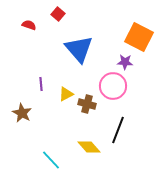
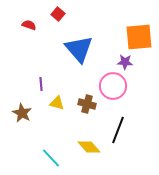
orange square: rotated 32 degrees counterclockwise
yellow triangle: moved 9 px left, 9 px down; rotated 42 degrees clockwise
cyan line: moved 2 px up
